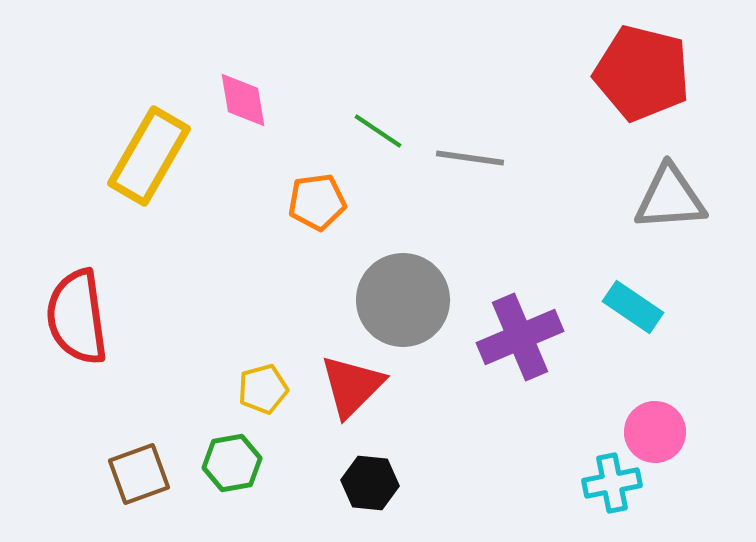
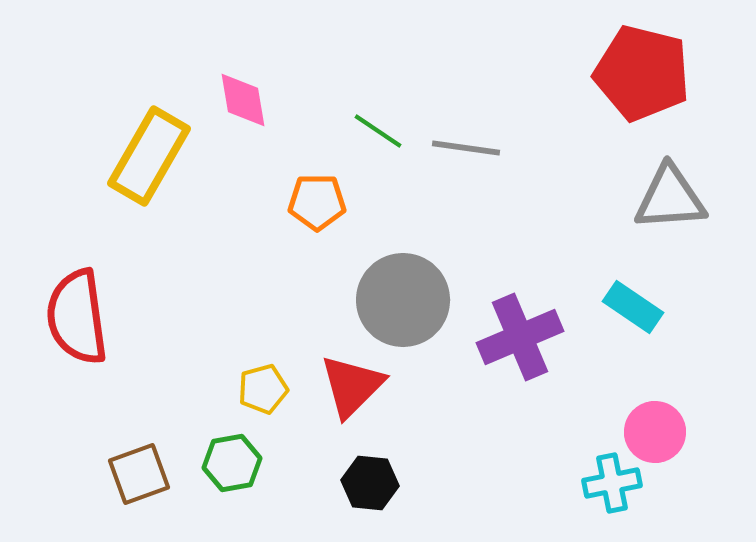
gray line: moved 4 px left, 10 px up
orange pentagon: rotated 8 degrees clockwise
